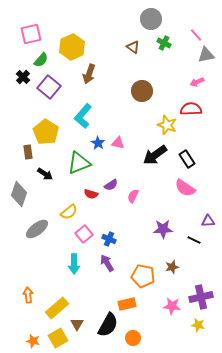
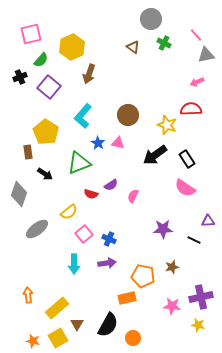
black cross at (23, 77): moved 3 px left; rotated 24 degrees clockwise
brown circle at (142, 91): moved 14 px left, 24 px down
purple arrow at (107, 263): rotated 114 degrees clockwise
orange rectangle at (127, 304): moved 6 px up
